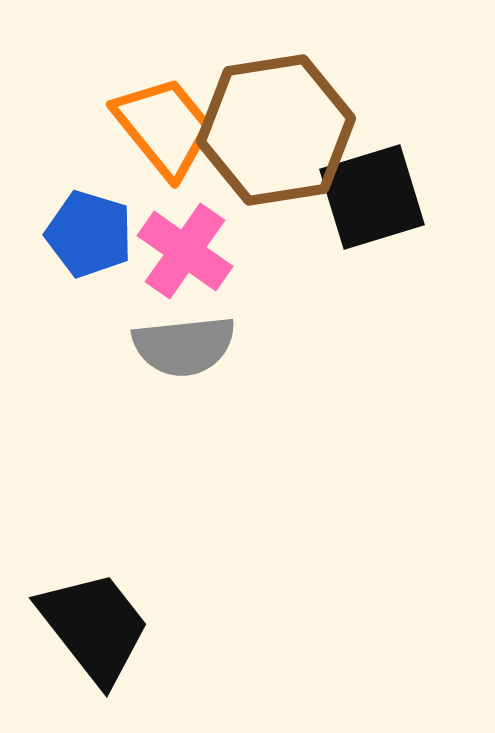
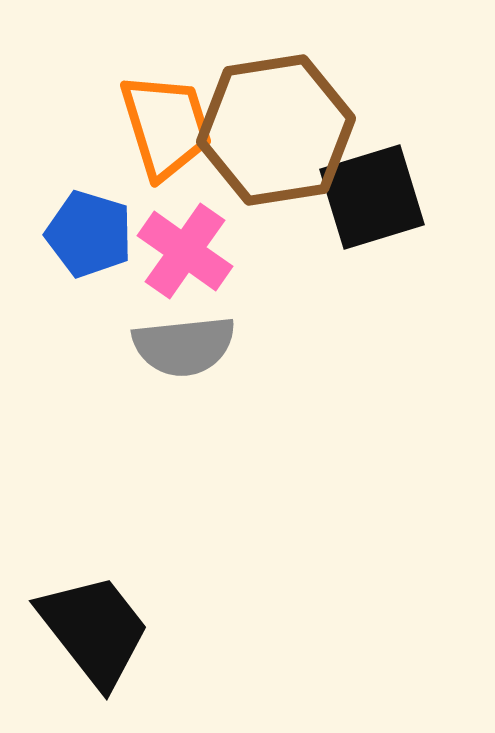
orange trapezoid: moved 2 px right, 1 px up; rotated 22 degrees clockwise
black trapezoid: moved 3 px down
